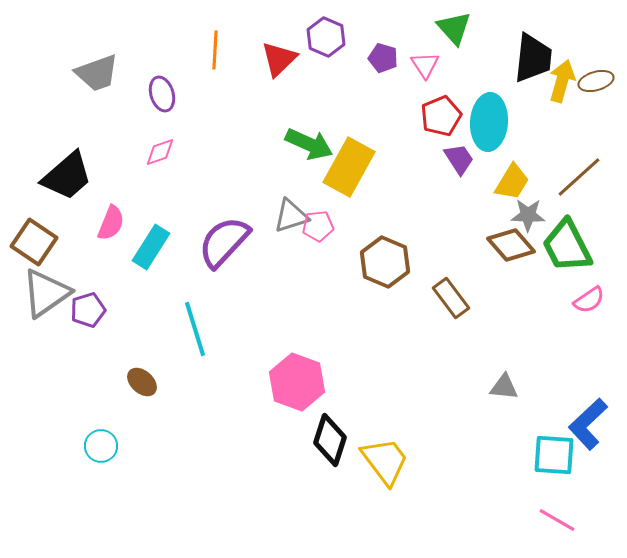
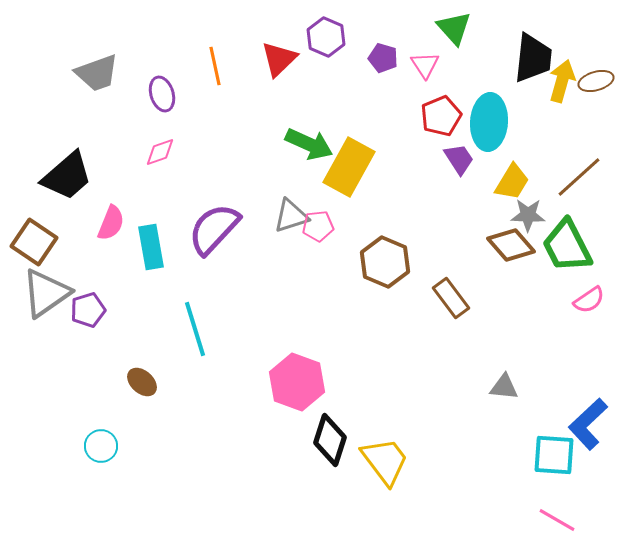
orange line at (215, 50): moved 16 px down; rotated 15 degrees counterclockwise
purple semicircle at (224, 242): moved 10 px left, 13 px up
cyan rectangle at (151, 247): rotated 42 degrees counterclockwise
